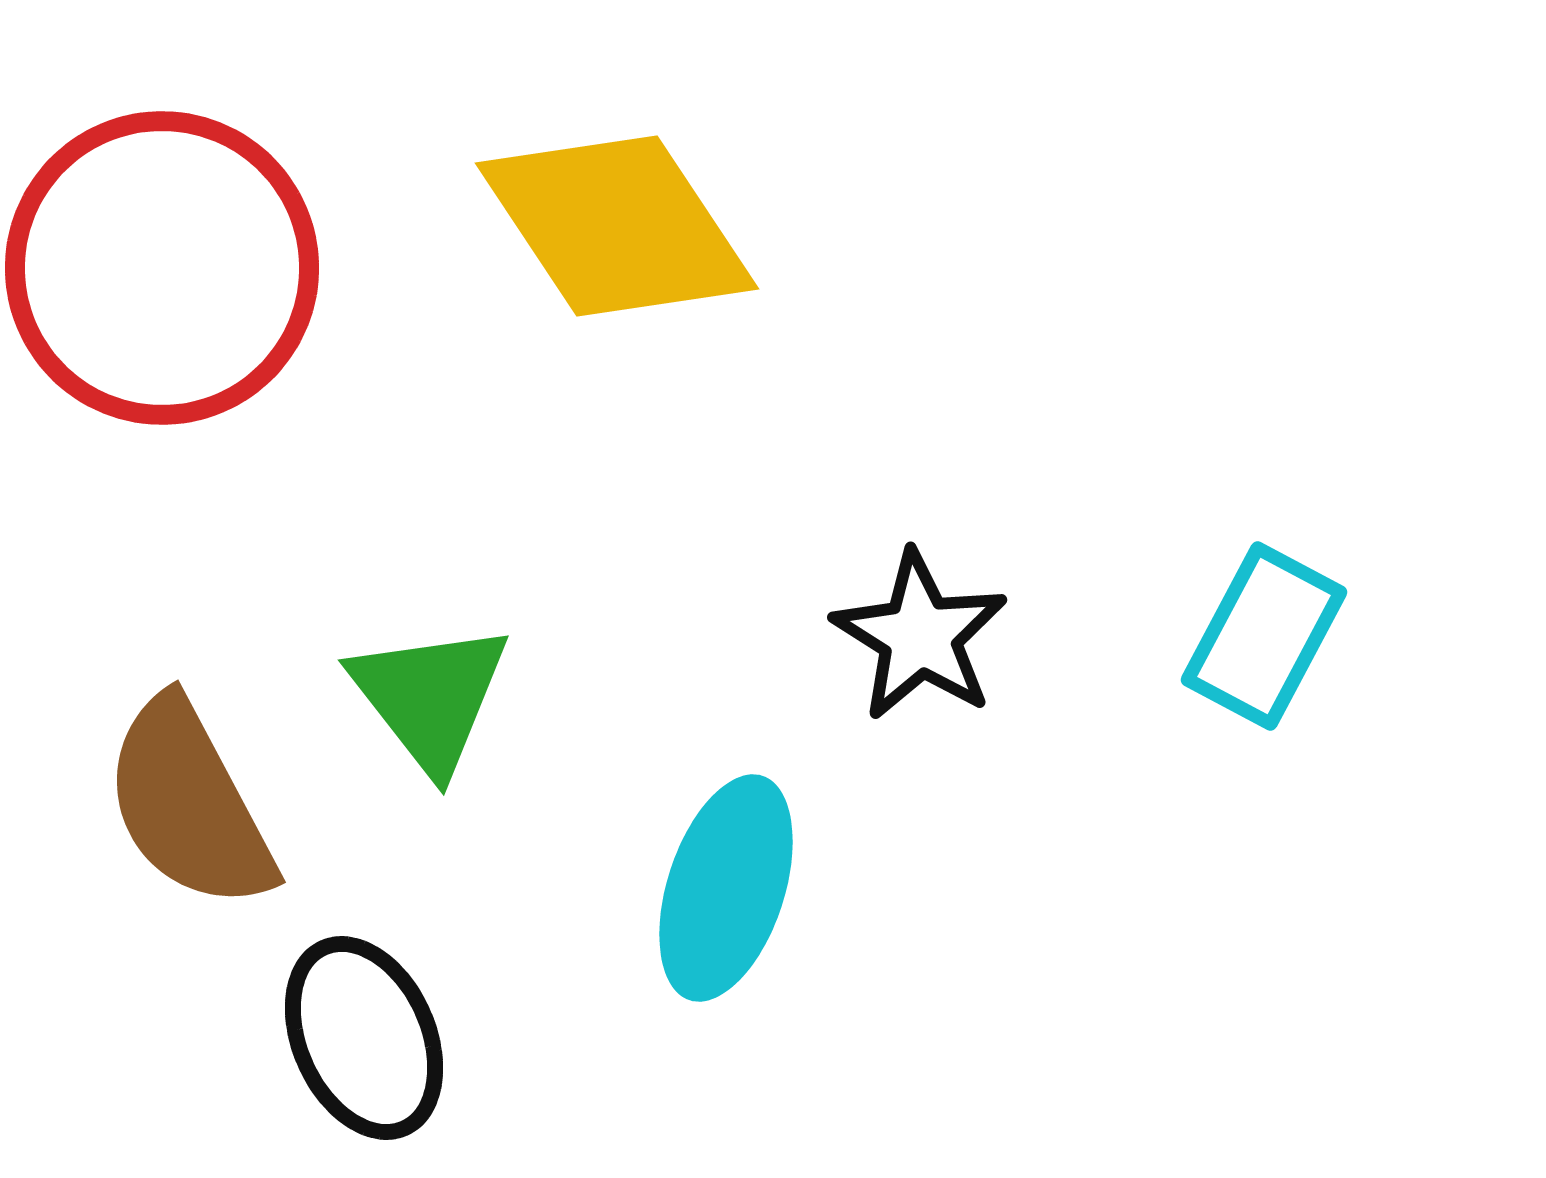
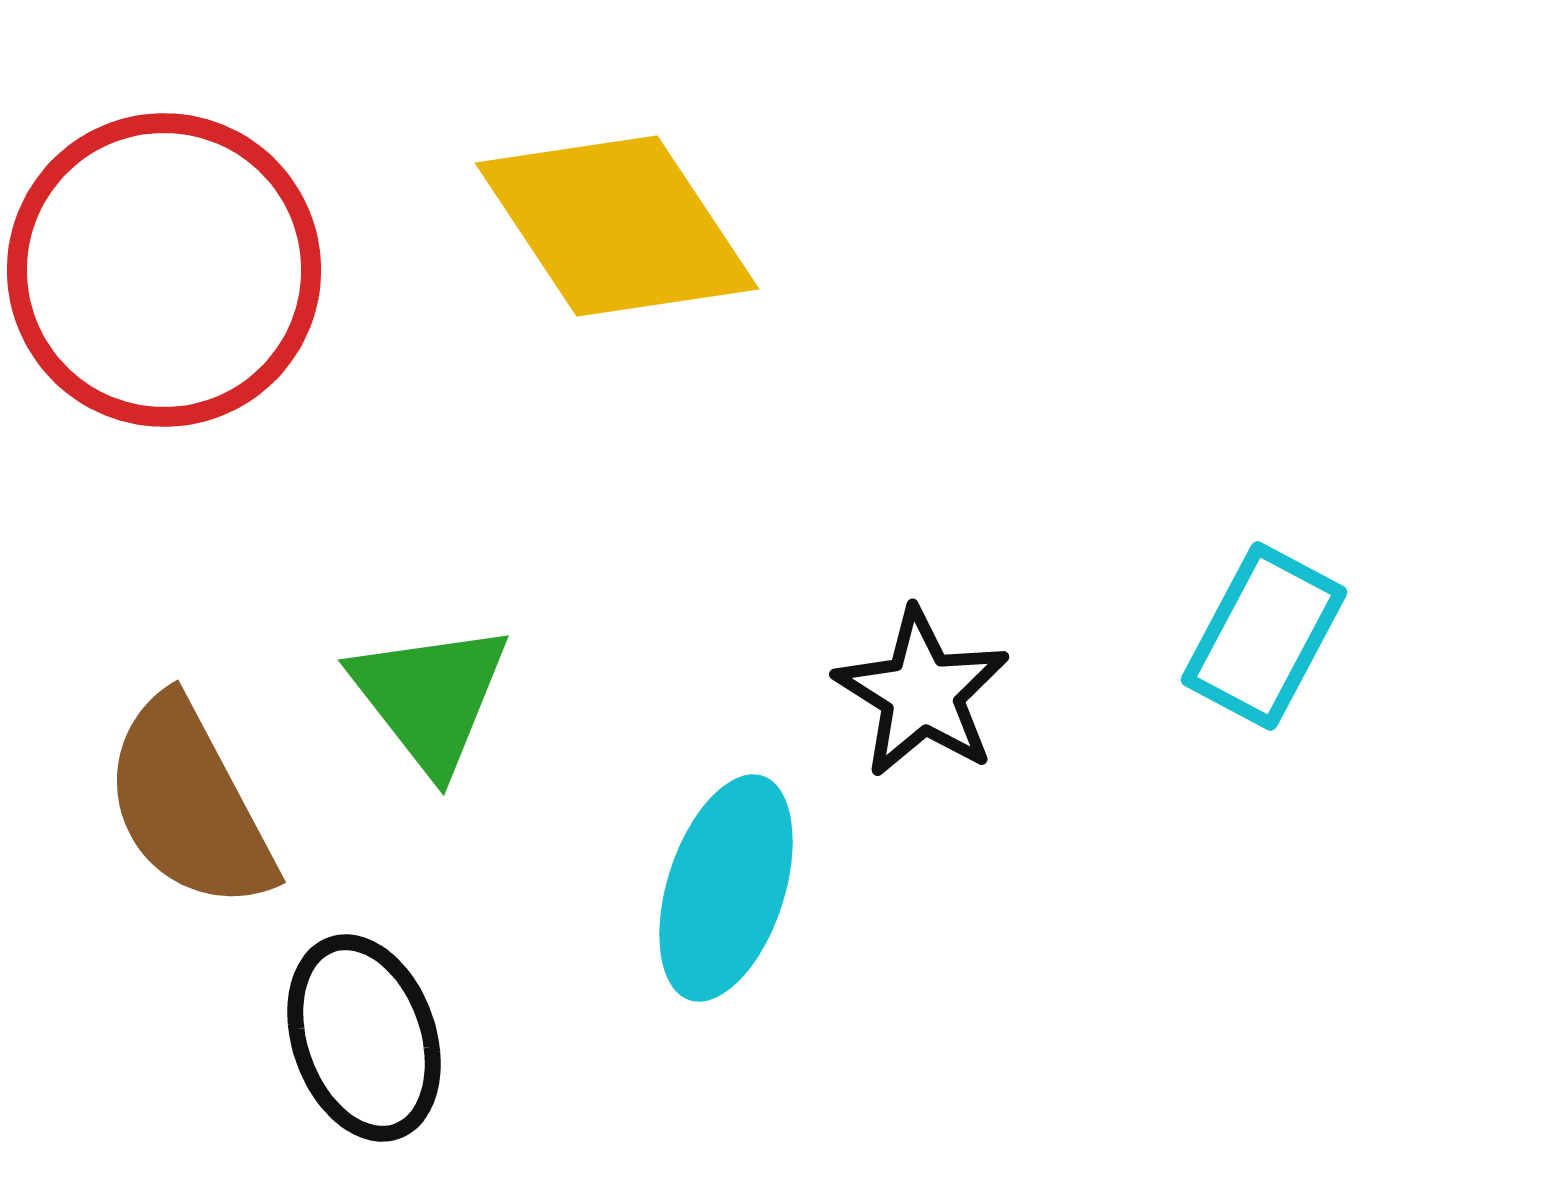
red circle: moved 2 px right, 2 px down
black star: moved 2 px right, 57 px down
black ellipse: rotated 5 degrees clockwise
